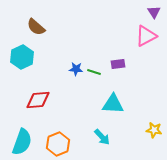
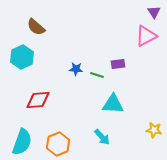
green line: moved 3 px right, 3 px down
